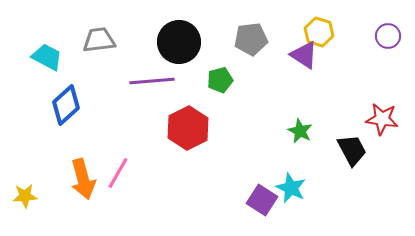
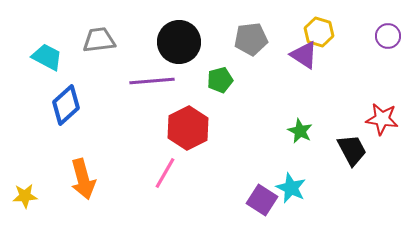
pink line: moved 47 px right
